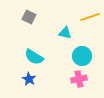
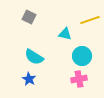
yellow line: moved 3 px down
cyan triangle: moved 1 px down
